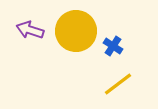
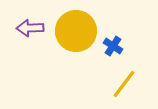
purple arrow: moved 2 px up; rotated 20 degrees counterclockwise
yellow line: moved 6 px right; rotated 16 degrees counterclockwise
